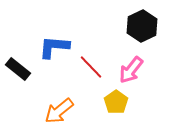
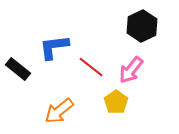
blue L-shape: rotated 12 degrees counterclockwise
red line: rotated 8 degrees counterclockwise
